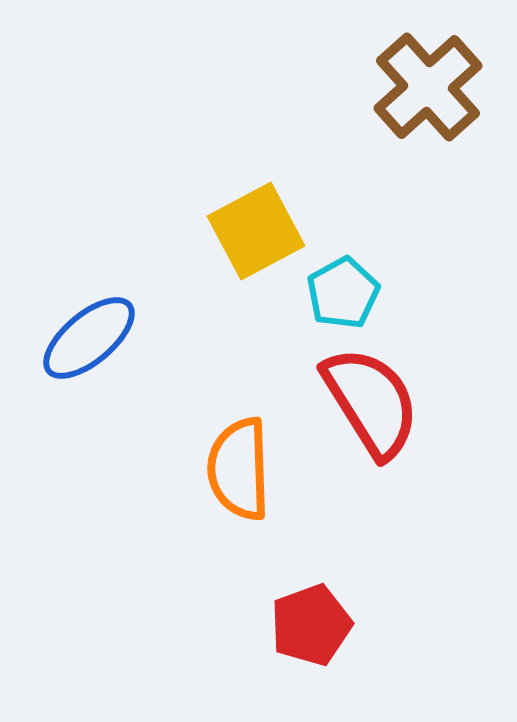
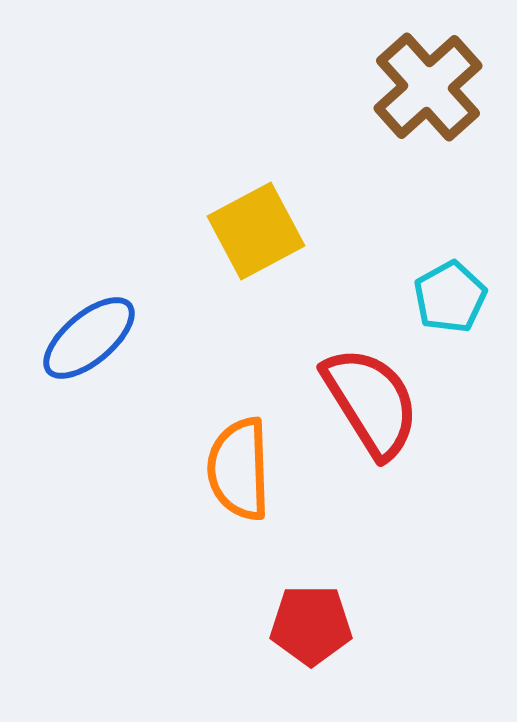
cyan pentagon: moved 107 px right, 4 px down
red pentagon: rotated 20 degrees clockwise
